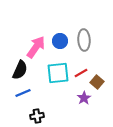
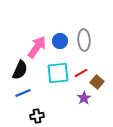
pink arrow: moved 1 px right
